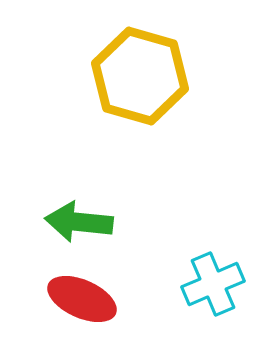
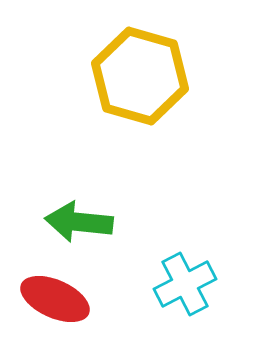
cyan cross: moved 28 px left; rotated 4 degrees counterclockwise
red ellipse: moved 27 px left
